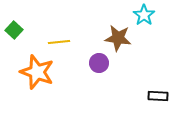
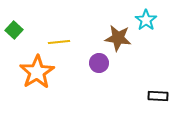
cyan star: moved 2 px right, 5 px down
orange star: rotated 20 degrees clockwise
